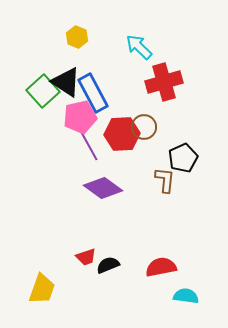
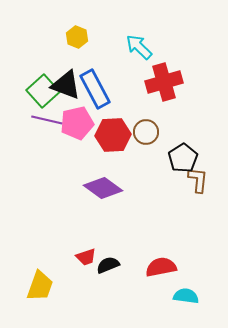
black triangle: moved 3 px down; rotated 12 degrees counterclockwise
blue rectangle: moved 2 px right, 4 px up
pink pentagon: moved 3 px left, 6 px down
brown circle: moved 2 px right, 5 px down
red hexagon: moved 9 px left, 1 px down
purple line: moved 42 px left, 26 px up; rotated 48 degrees counterclockwise
black pentagon: rotated 8 degrees counterclockwise
brown L-shape: moved 33 px right
yellow trapezoid: moved 2 px left, 3 px up
